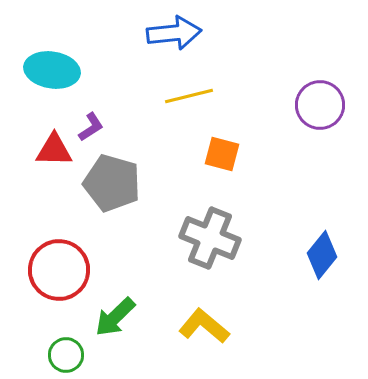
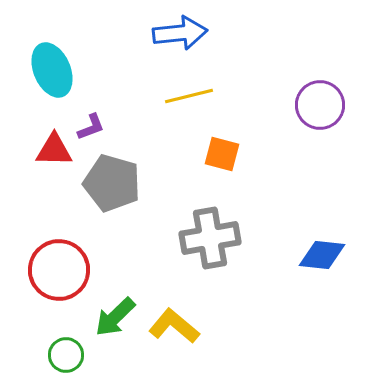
blue arrow: moved 6 px right
cyan ellipse: rotated 58 degrees clockwise
purple L-shape: rotated 12 degrees clockwise
gray cross: rotated 32 degrees counterclockwise
blue diamond: rotated 57 degrees clockwise
yellow L-shape: moved 30 px left
